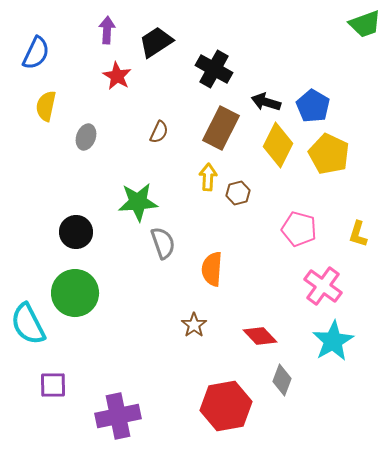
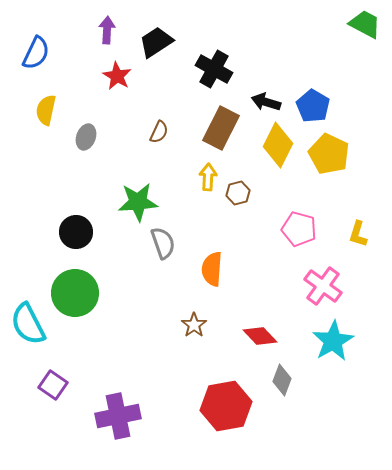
green trapezoid: rotated 132 degrees counterclockwise
yellow semicircle: moved 4 px down
purple square: rotated 36 degrees clockwise
